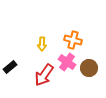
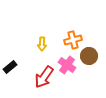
orange cross: rotated 30 degrees counterclockwise
pink cross: moved 3 px down
brown circle: moved 12 px up
red arrow: moved 2 px down
